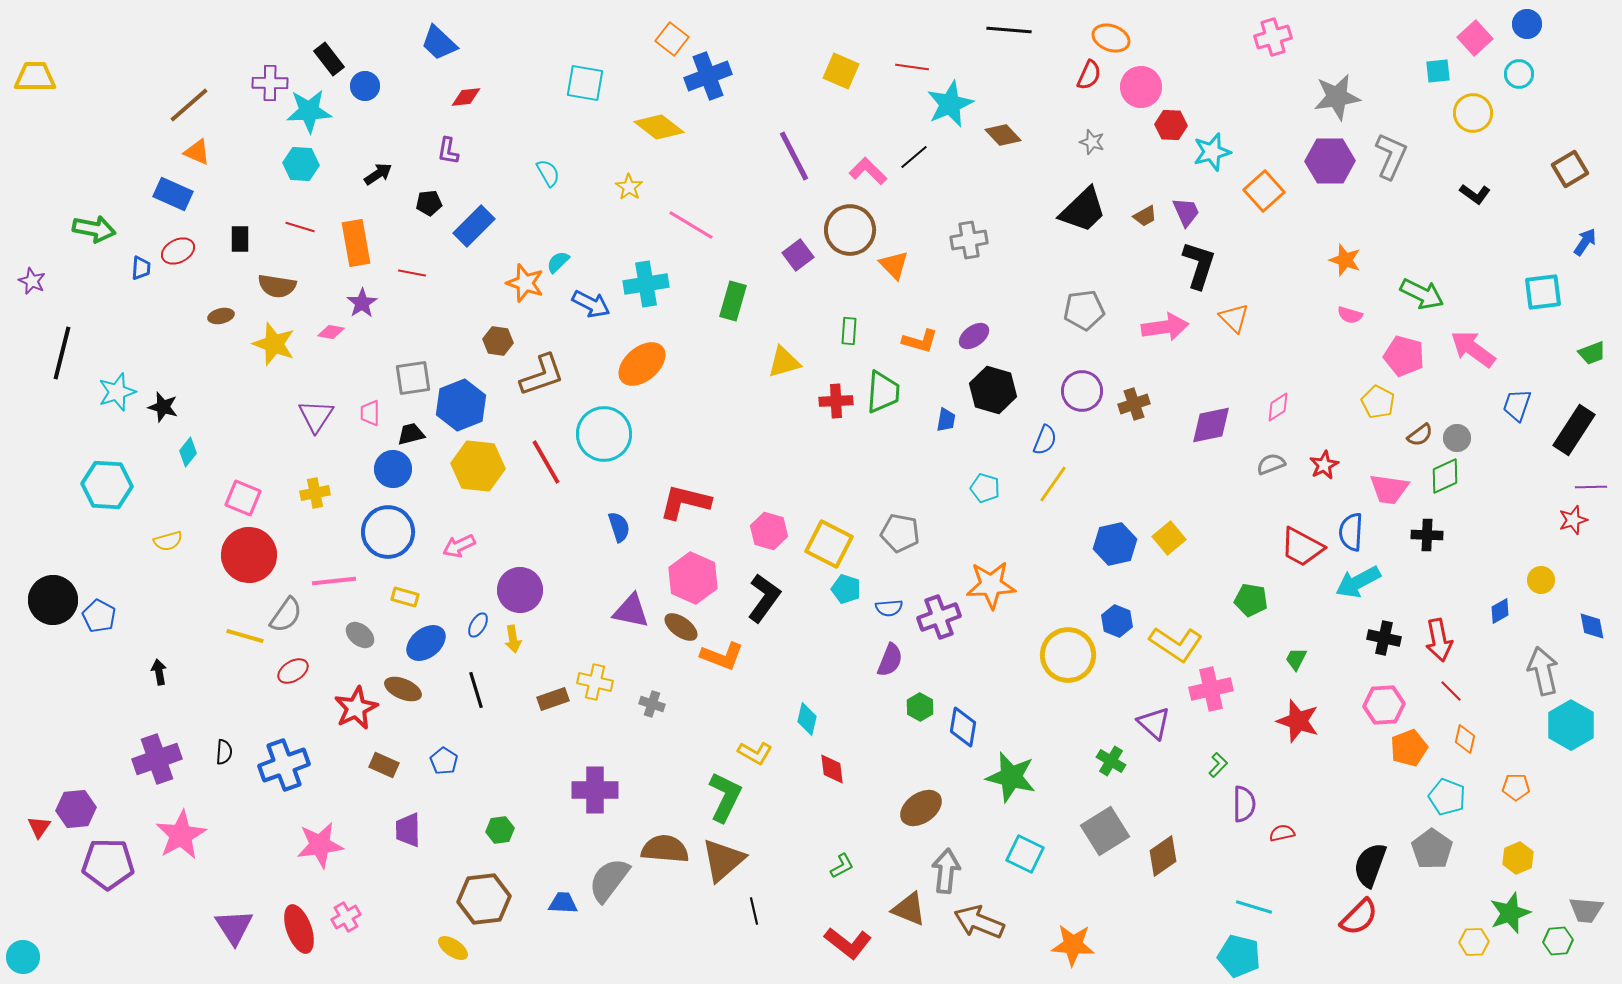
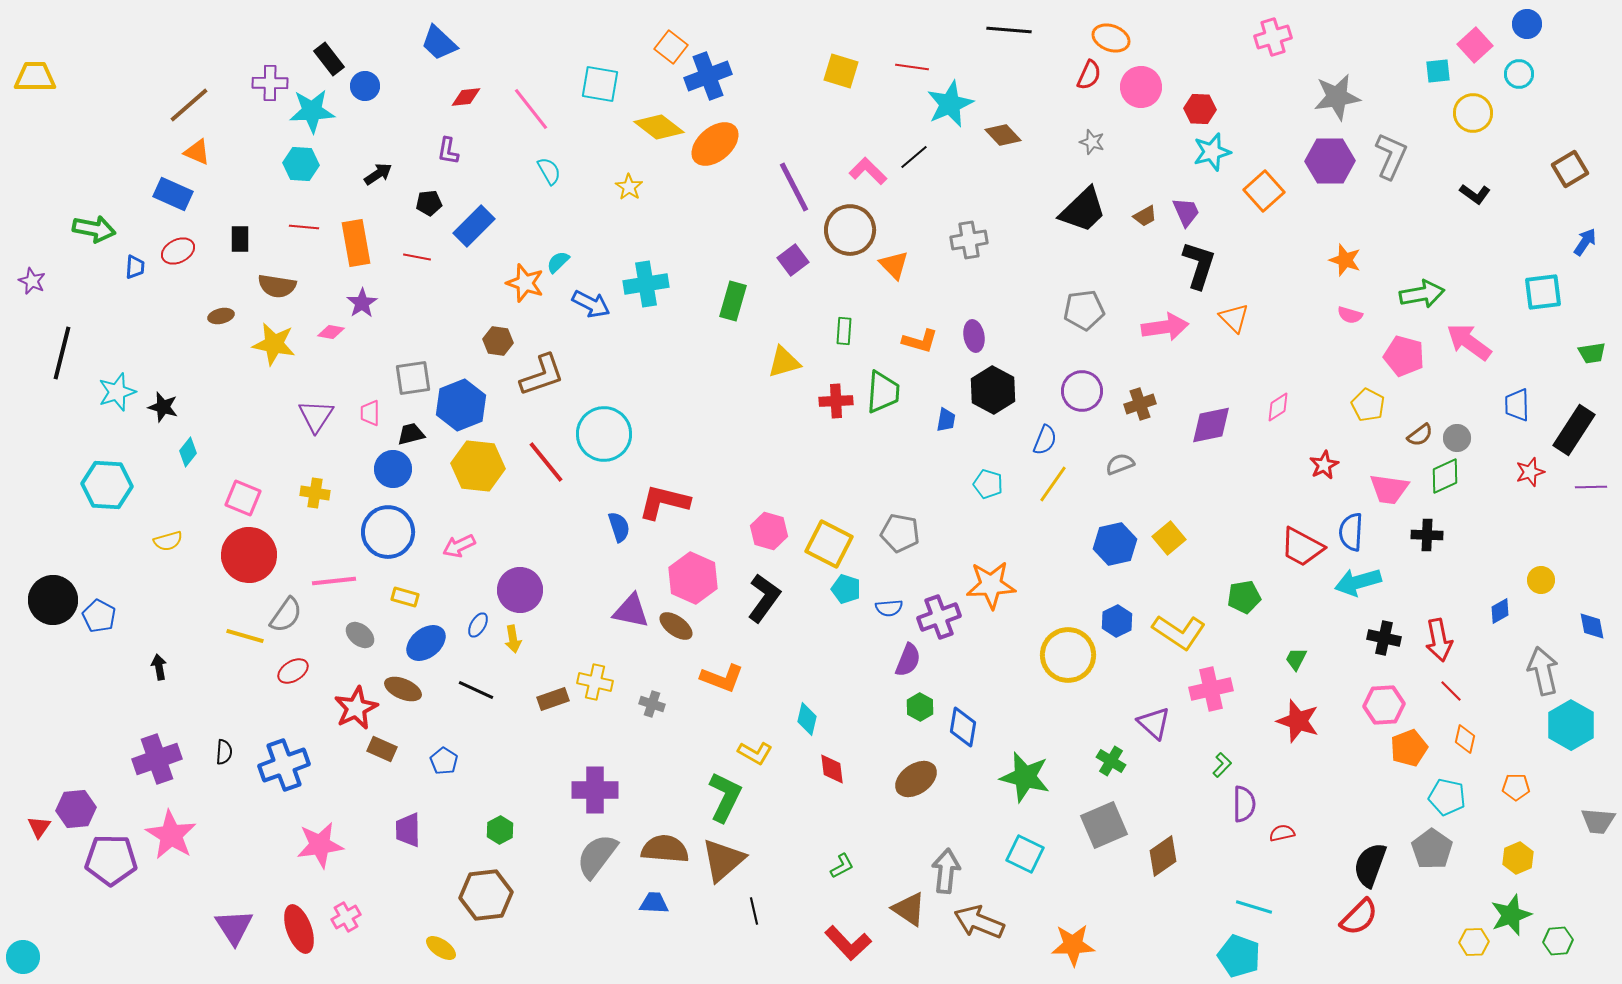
pink square at (1475, 38): moved 7 px down
orange square at (672, 39): moved 1 px left, 8 px down
yellow square at (841, 71): rotated 6 degrees counterclockwise
cyan square at (585, 83): moved 15 px right, 1 px down
cyan star at (309, 111): moved 3 px right
red hexagon at (1171, 125): moved 29 px right, 16 px up
purple line at (794, 156): moved 31 px down
cyan semicircle at (548, 173): moved 1 px right, 2 px up
pink line at (691, 225): moved 160 px left, 116 px up; rotated 21 degrees clockwise
red line at (300, 227): moved 4 px right; rotated 12 degrees counterclockwise
purple square at (798, 255): moved 5 px left, 5 px down
blue trapezoid at (141, 268): moved 6 px left, 1 px up
red line at (412, 273): moved 5 px right, 16 px up
green arrow at (1422, 294): rotated 36 degrees counterclockwise
green rectangle at (849, 331): moved 5 px left
purple ellipse at (974, 336): rotated 64 degrees counterclockwise
yellow star at (274, 344): rotated 9 degrees counterclockwise
pink arrow at (1473, 349): moved 4 px left, 7 px up
green trapezoid at (1592, 353): rotated 12 degrees clockwise
orange ellipse at (642, 364): moved 73 px right, 220 px up
black hexagon at (993, 390): rotated 12 degrees clockwise
yellow pentagon at (1378, 402): moved 10 px left, 3 px down
brown cross at (1134, 404): moved 6 px right
blue trapezoid at (1517, 405): rotated 20 degrees counterclockwise
red line at (546, 462): rotated 9 degrees counterclockwise
gray semicircle at (1271, 464): moved 151 px left
cyan pentagon at (985, 488): moved 3 px right, 4 px up
yellow cross at (315, 493): rotated 20 degrees clockwise
red L-shape at (685, 502): moved 21 px left
red star at (1573, 520): moved 43 px left, 48 px up
cyan arrow at (1358, 582): rotated 12 degrees clockwise
green pentagon at (1251, 600): moved 7 px left, 3 px up; rotated 20 degrees counterclockwise
blue hexagon at (1117, 621): rotated 12 degrees clockwise
brown ellipse at (681, 627): moved 5 px left, 1 px up
yellow L-shape at (1176, 644): moved 3 px right, 12 px up
orange L-shape at (722, 656): moved 22 px down
purple semicircle at (890, 660): moved 18 px right
black arrow at (159, 672): moved 5 px up
black line at (476, 690): rotated 48 degrees counterclockwise
brown rectangle at (384, 765): moved 2 px left, 16 px up
green L-shape at (1218, 765): moved 4 px right
green star at (1011, 777): moved 14 px right
cyan pentagon at (1447, 797): rotated 9 degrees counterclockwise
brown ellipse at (921, 808): moved 5 px left, 29 px up
green hexagon at (500, 830): rotated 20 degrees counterclockwise
gray square at (1105, 831): moved 1 px left, 6 px up; rotated 9 degrees clockwise
pink star at (181, 835): moved 10 px left; rotated 12 degrees counterclockwise
purple pentagon at (108, 864): moved 3 px right, 4 px up
gray semicircle at (609, 880): moved 12 px left, 24 px up
brown hexagon at (484, 899): moved 2 px right, 4 px up
blue trapezoid at (563, 903): moved 91 px right
brown triangle at (909, 909): rotated 12 degrees clockwise
gray trapezoid at (1586, 910): moved 12 px right, 89 px up
green star at (1510, 913): moved 1 px right, 2 px down
red L-shape at (848, 943): rotated 9 degrees clockwise
orange star at (1073, 945): rotated 6 degrees counterclockwise
yellow ellipse at (453, 948): moved 12 px left
cyan pentagon at (1239, 956): rotated 6 degrees clockwise
